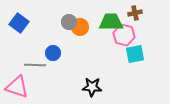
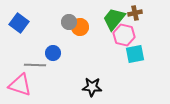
green trapezoid: moved 3 px right, 3 px up; rotated 50 degrees counterclockwise
pink triangle: moved 3 px right, 2 px up
